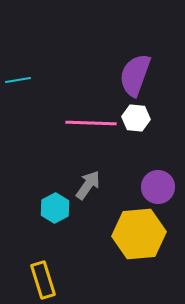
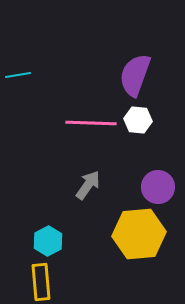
cyan line: moved 5 px up
white hexagon: moved 2 px right, 2 px down
cyan hexagon: moved 7 px left, 33 px down
yellow rectangle: moved 2 px left, 2 px down; rotated 12 degrees clockwise
